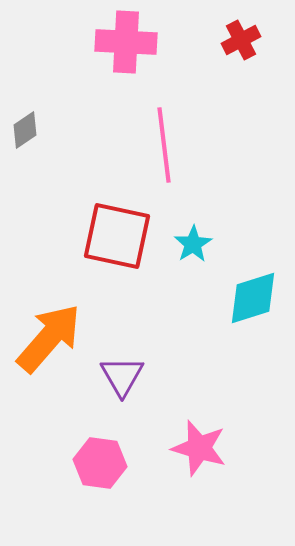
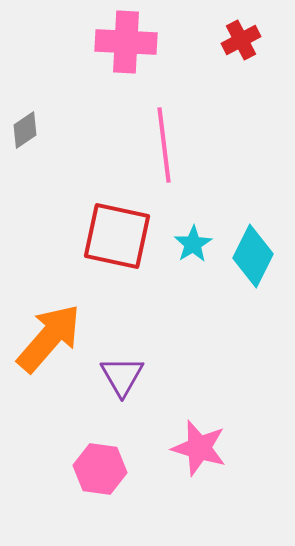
cyan diamond: moved 42 px up; rotated 46 degrees counterclockwise
pink hexagon: moved 6 px down
